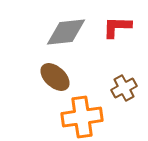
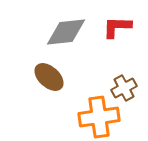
brown ellipse: moved 6 px left
orange cross: moved 17 px right
